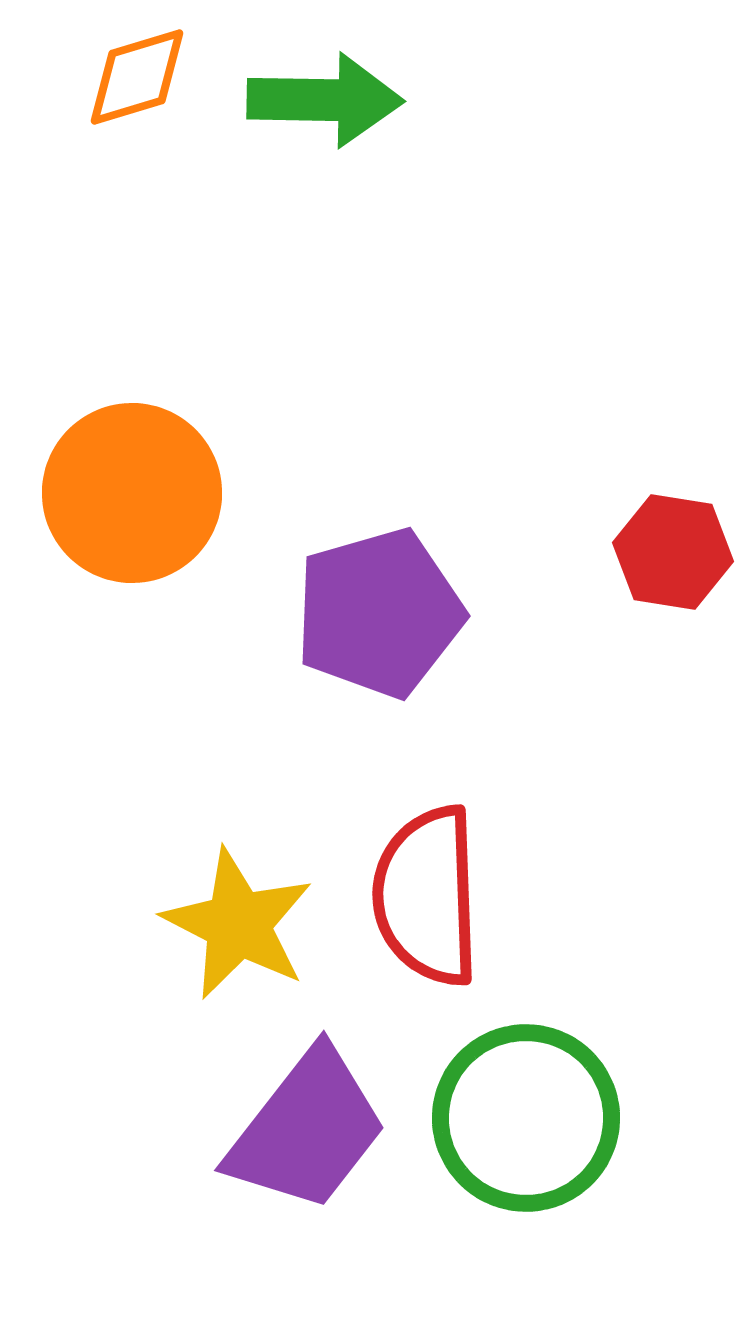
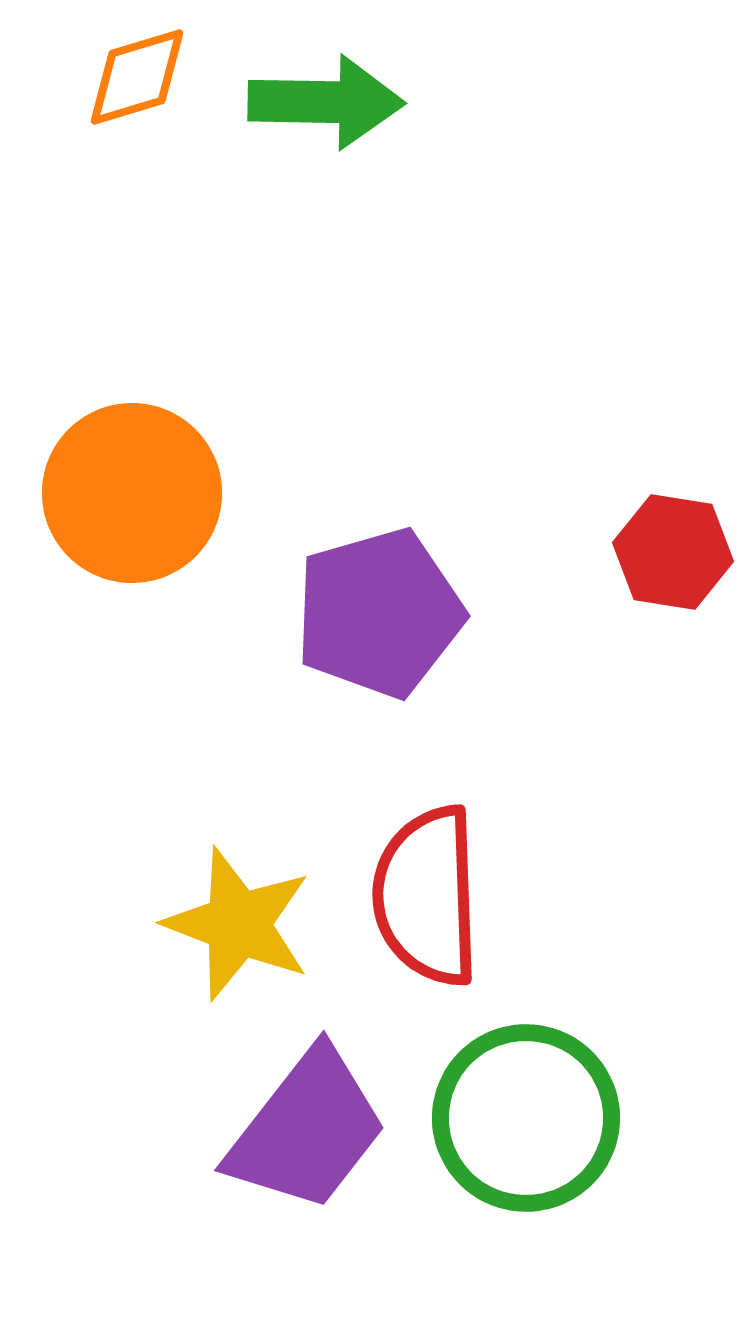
green arrow: moved 1 px right, 2 px down
yellow star: rotated 6 degrees counterclockwise
